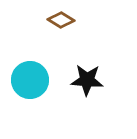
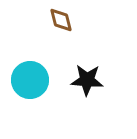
brown diamond: rotated 44 degrees clockwise
